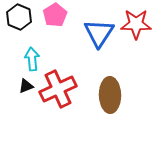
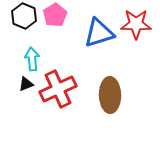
black hexagon: moved 5 px right, 1 px up
blue triangle: rotated 40 degrees clockwise
black triangle: moved 2 px up
